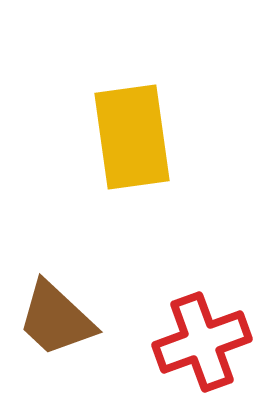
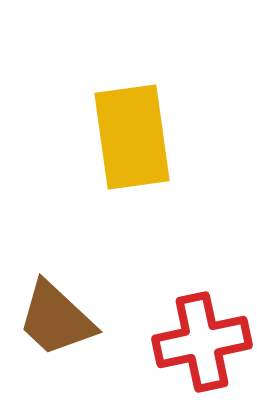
red cross: rotated 8 degrees clockwise
